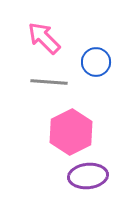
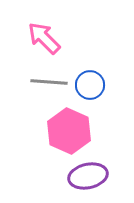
blue circle: moved 6 px left, 23 px down
pink hexagon: moved 2 px left, 1 px up; rotated 9 degrees counterclockwise
purple ellipse: rotated 6 degrees counterclockwise
